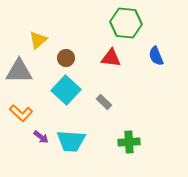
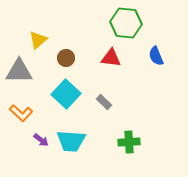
cyan square: moved 4 px down
purple arrow: moved 3 px down
